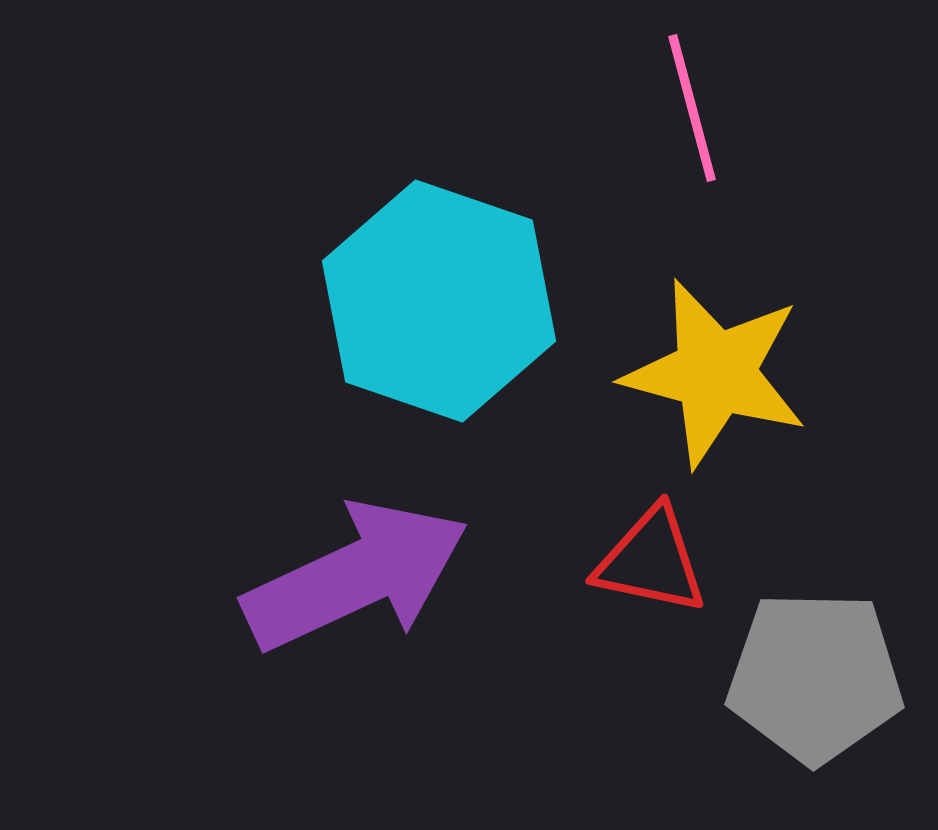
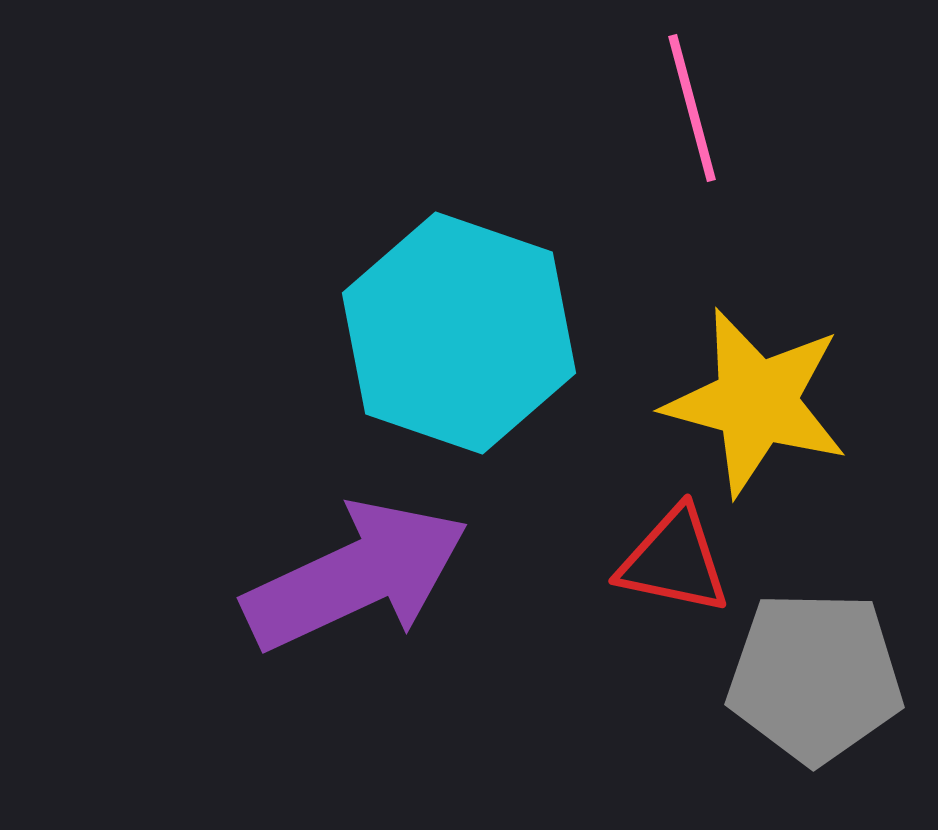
cyan hexagon: moved 20 px right, 32 px down
yellow star: moved 41 px right, 29 px down
red triangle: moved 23 px right
